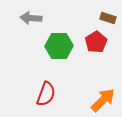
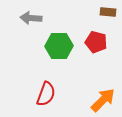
brown rectangle: moved 6 px up; rotated 14 degrees counterclockwise
red pentagon: rotated 25 degrees counterclockwise
